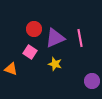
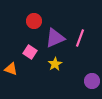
red circle: moved 8 px up
pink line: rotated 30 degrees clockwise
yellow star: rotated 24 degrees clockwise
